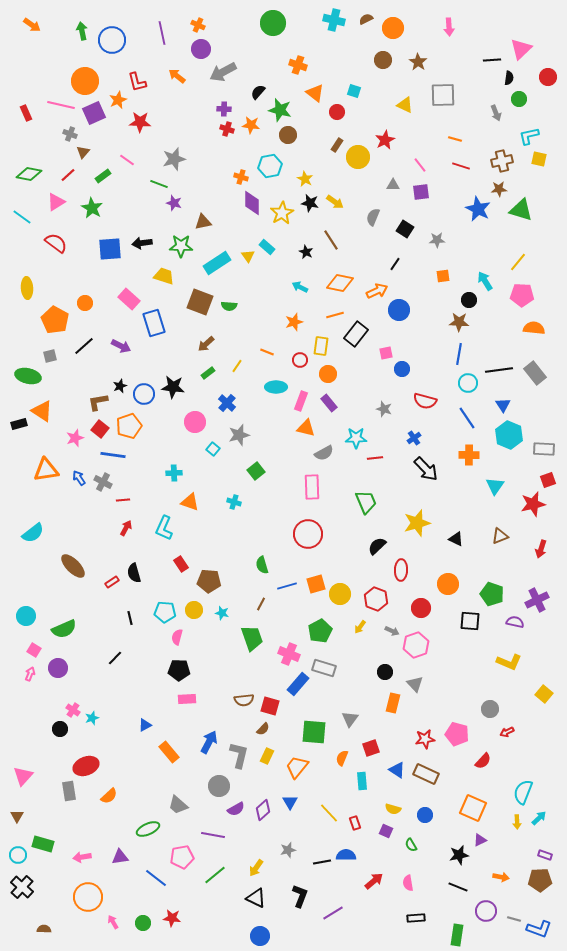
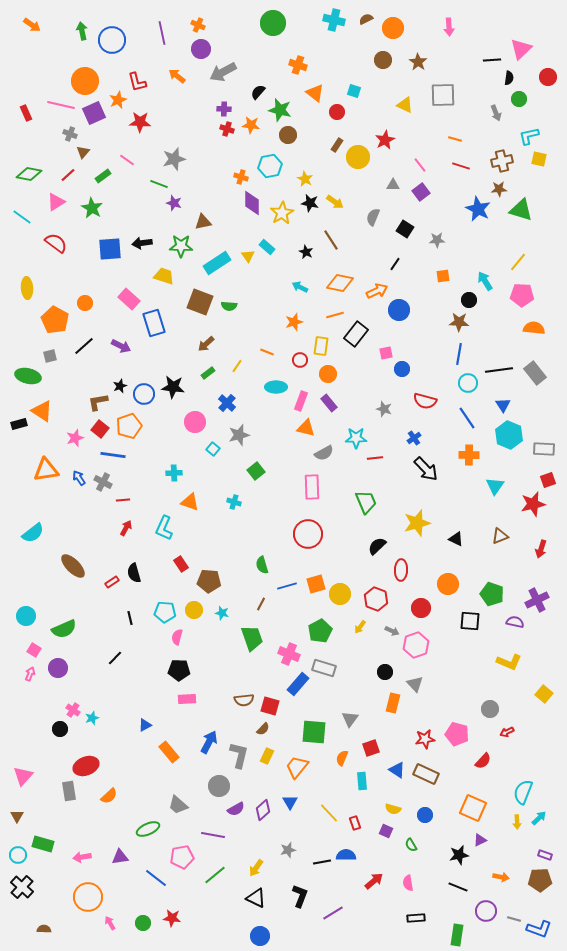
purple square at (421, 192): rotated 30 degrees counterclockwise
pink arrow at (113, 922): moved 3 px left, 1 px down
